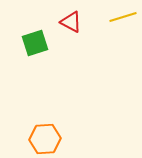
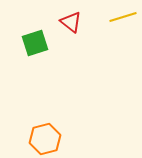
red triangle: rotated 10 degrees clockwise
orange hexagon: rotated 12 degrees counterclockwise
